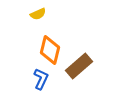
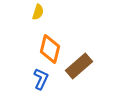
yellow semicircle: moved 2 px up; rotated 49 degrees counterclockwise
orange diamond: moved 1 px up
